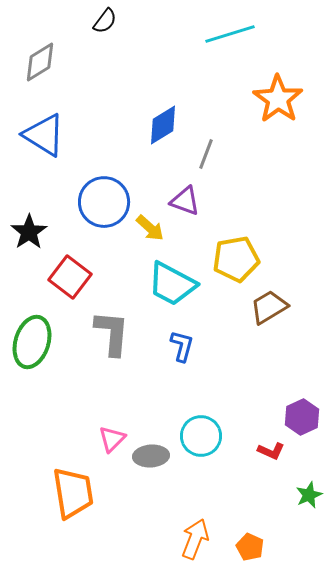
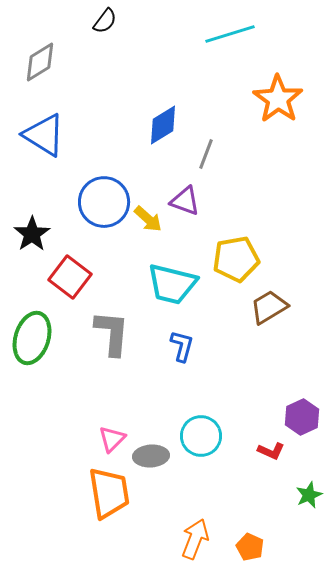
yellow arrow: moved 2 px left, 9 px up
black star: moved 3 px right, 2 px down
cyan trapezoid: rotated 14 degrees counterclockwise
green ellipse: moved 4 px up
orange trapezoid: moved 36 px right
